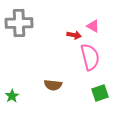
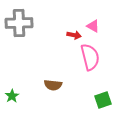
green square: moved 3 px right, 7 px down
